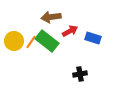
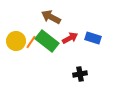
brown arrow: rotated 36 degrees clockwise
red arrow: moved 7 px down
yellow circle: moved 2 px right
